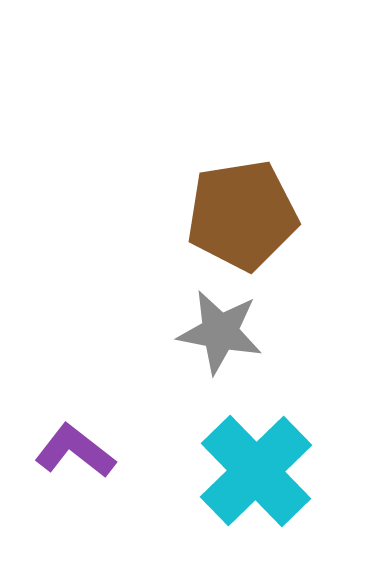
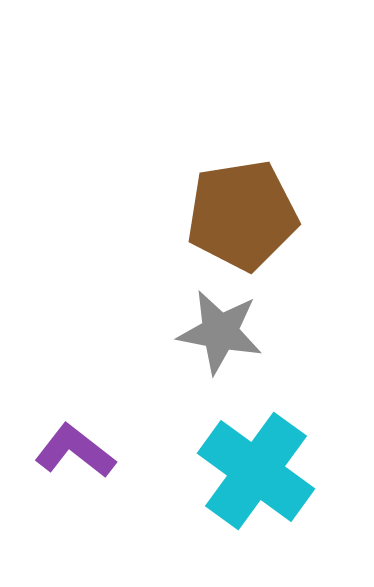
cyan cross: rotated 10 degrees counterclockwise
